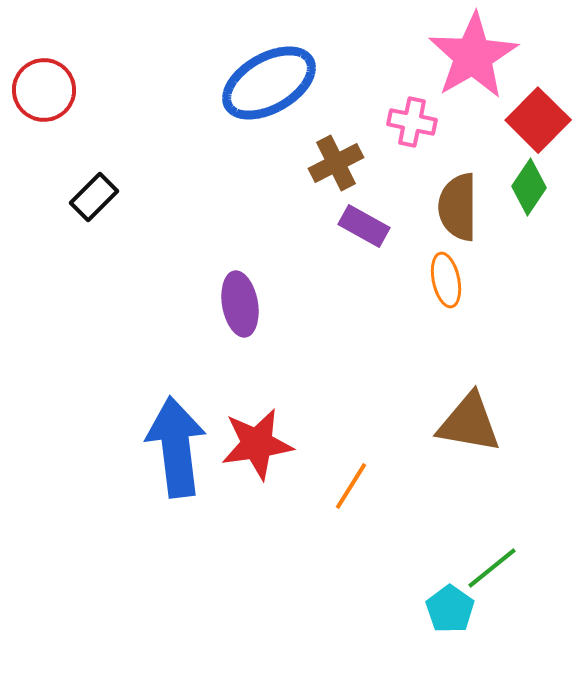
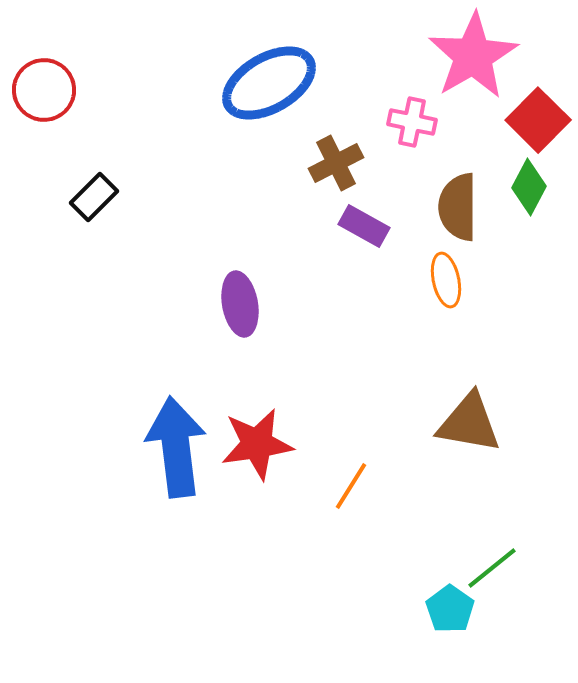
green diamond: rotated 6 degrees counterclockwise
